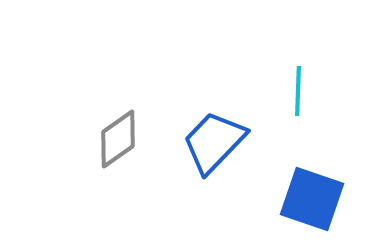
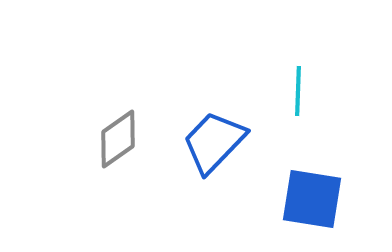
blue square: rotated 10 degrees counterclockwise
